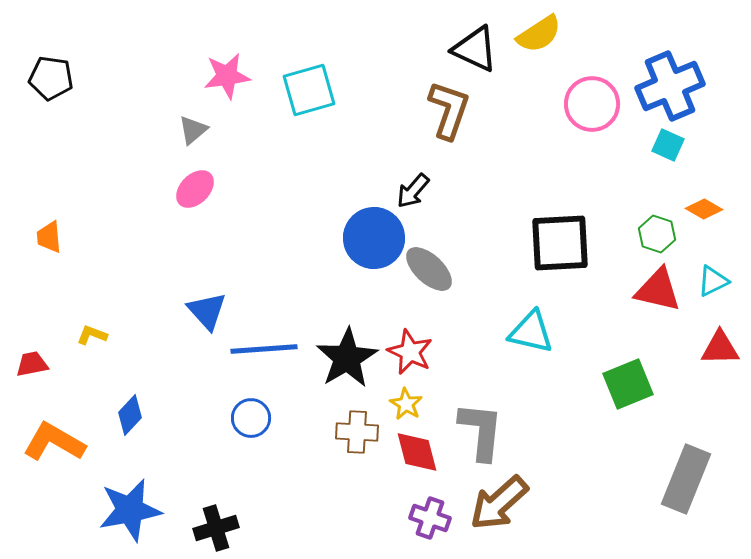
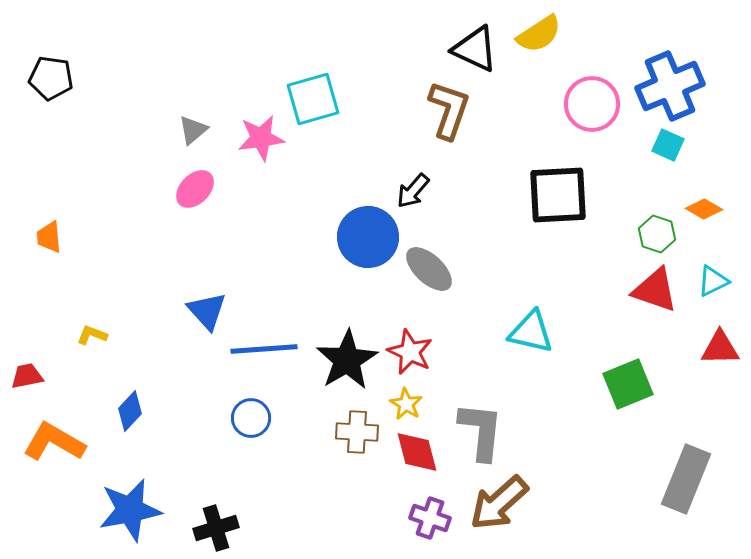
pink star at (227, 76): moved 34 px right, 62 px down
cyan square at (309, 90): moved 4 px right, 9 px down
blue circle at (374, 238): moved 6 px left, 1 px up
black square at (560, 243): moved 2 px left, 48 px up
red triangle at (658, 290): moved 3 px left; rotated 6 degrees clockwise
black star at (347, 358): moved 2 px down
red trapezoid at (32, 364): moved 5 px left, 12 px down
blue diamond at (130, 415): moved 4 px up
